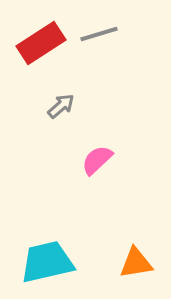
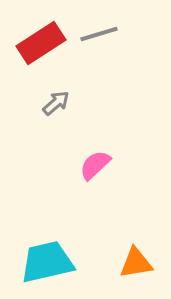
gray arrow: moved 5 px left, 3 px up
pink semicircle: moved 2 px left, 5 px down
